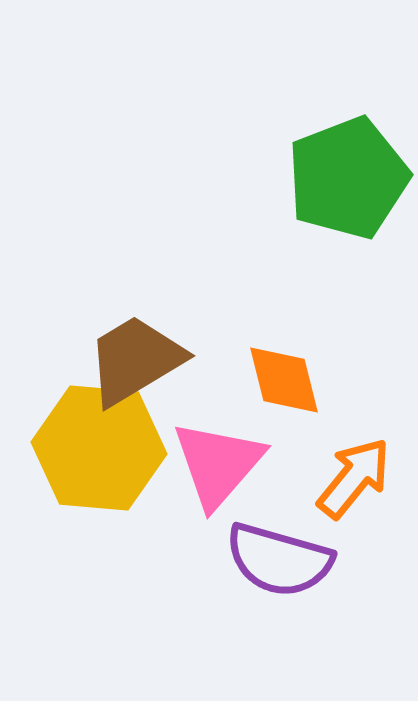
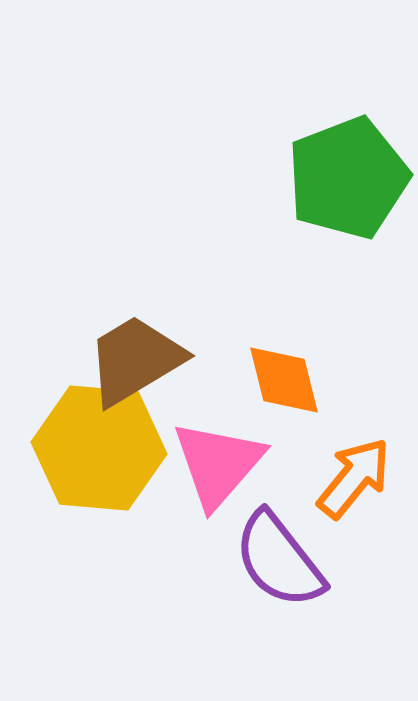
purple semicircle: rotated 36 degrees clockwise
